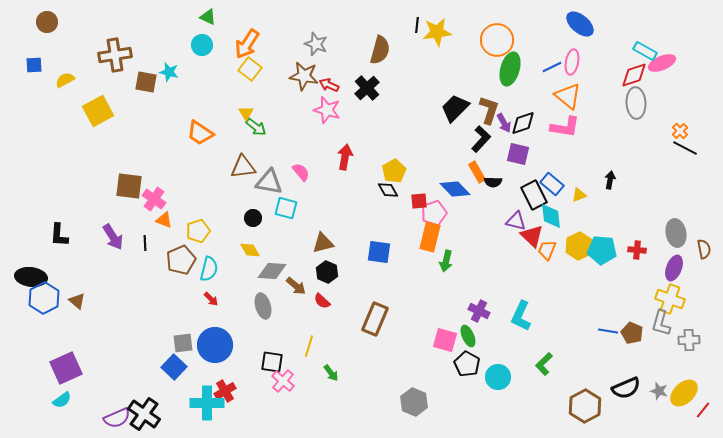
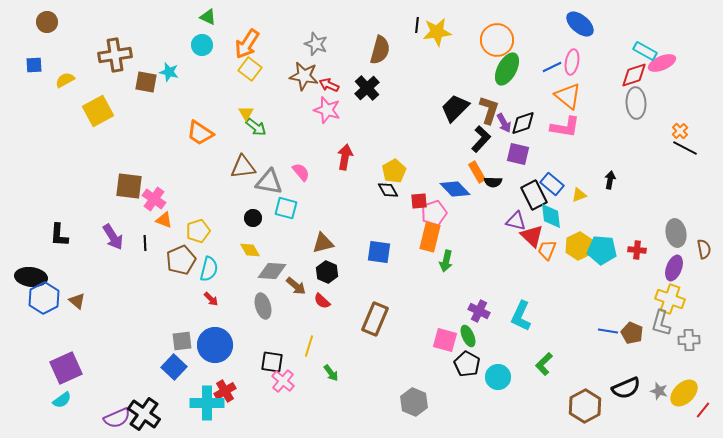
green ellipse at (510, 69): moved 3 px left; rotated 12 degrees clockwise
gray square at (183, 343): moved 1 px left, 2 px up
